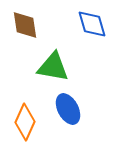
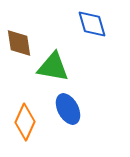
brown diamond: moved 6 px left, 18 px down
